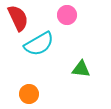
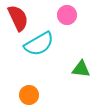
orange circle: moved 1 px down
